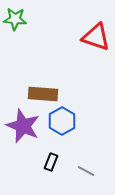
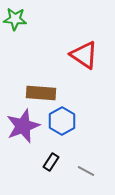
red triangle: moved 12 px left, 18 px down; rotated 16 degrees clockwise
brown rectangle: moved 2 px left, 1 px up
purple star: rotated 28 degrees clockwise
black rectangle: rotated 12 degrees clockwise
